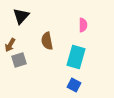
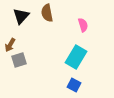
pink semicircle: rotated 16 degrees counterclockwise
brown semicircle: moved 28 px up
cyan rectangle: rotated 15 degrees clockwise
